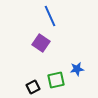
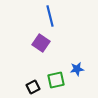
blue line: rotated 10 degrees clockwise
